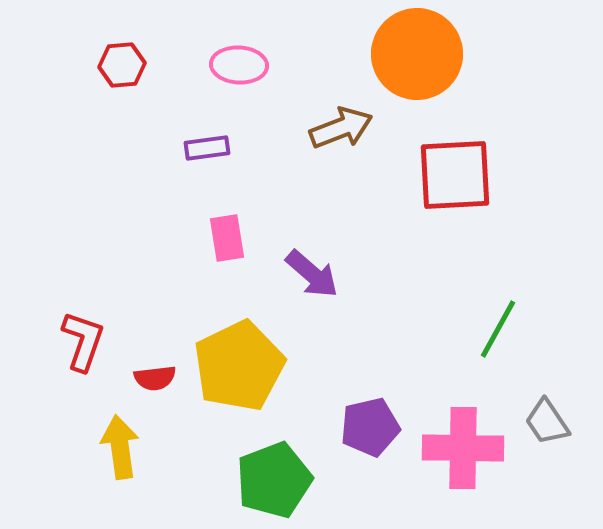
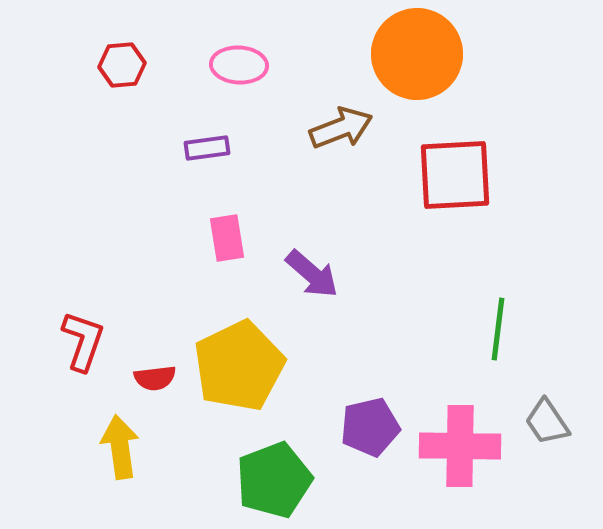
green line: rotated 22 degrees counterclockwise
pink cross: moved 3 px left, 2 px up
